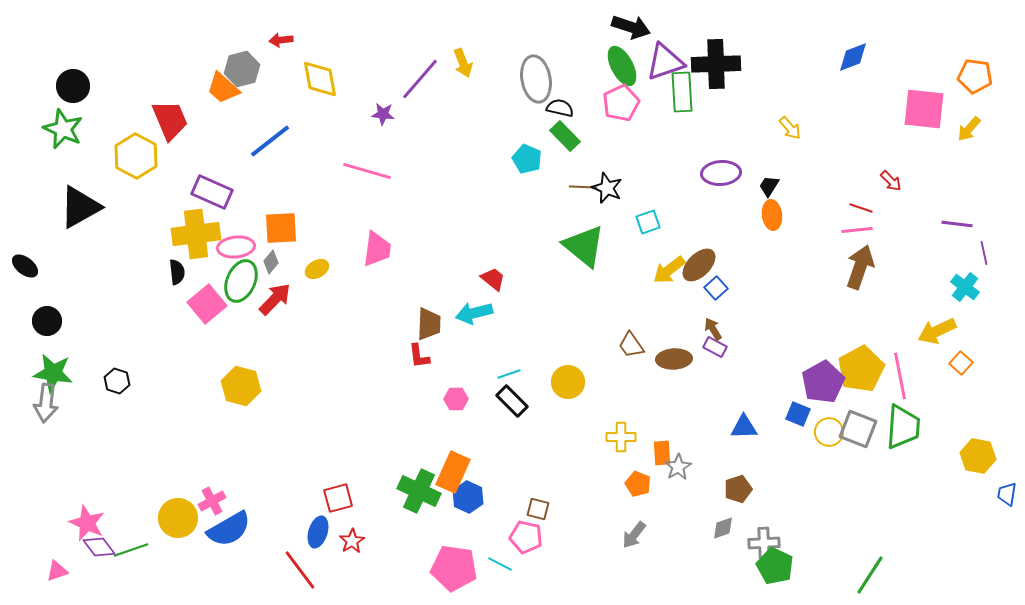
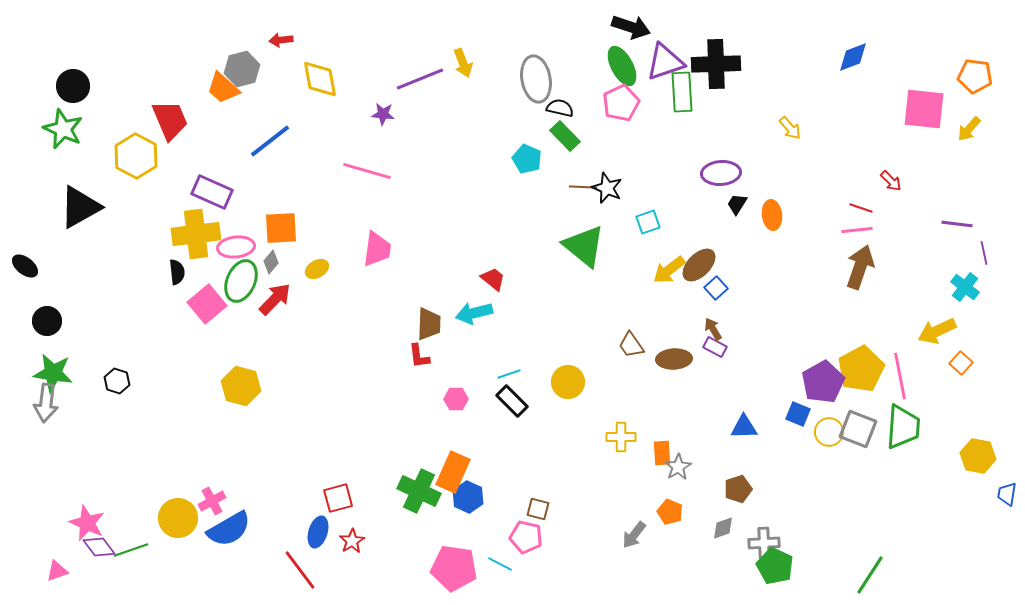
purple line at (420, 79): rotated 27 degrees clockwise
black trapezoid at (769, 186): moved 32 px left, 18 px down
orange pentagon at (638, 484): moved 32 px right, 28 px down
